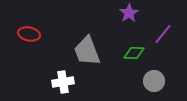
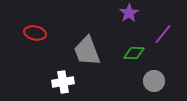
red ellipse: moved 6 px right, 1 px up
